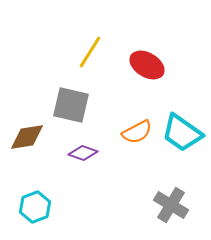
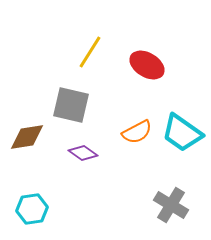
purple diamond: rotated 16 degrees clockwise
cyan hexagon: moved 3 px left, 2 px down; rotated 12 degrees clockwise
